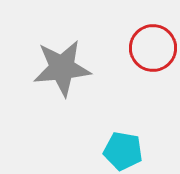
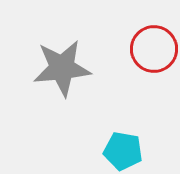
red circle: moved 1 px right, 1 px down
